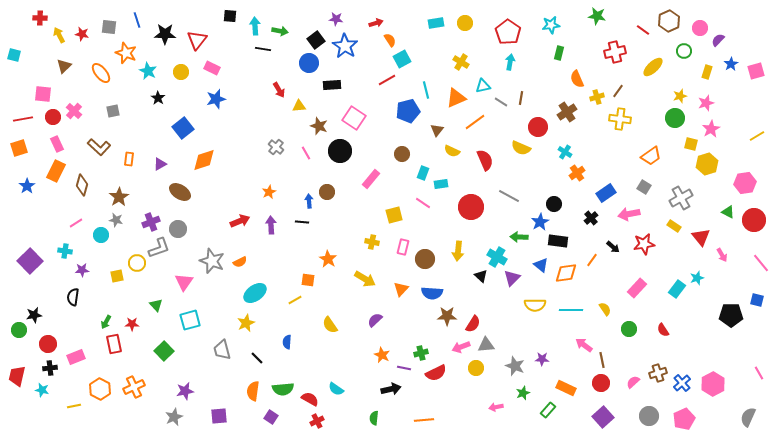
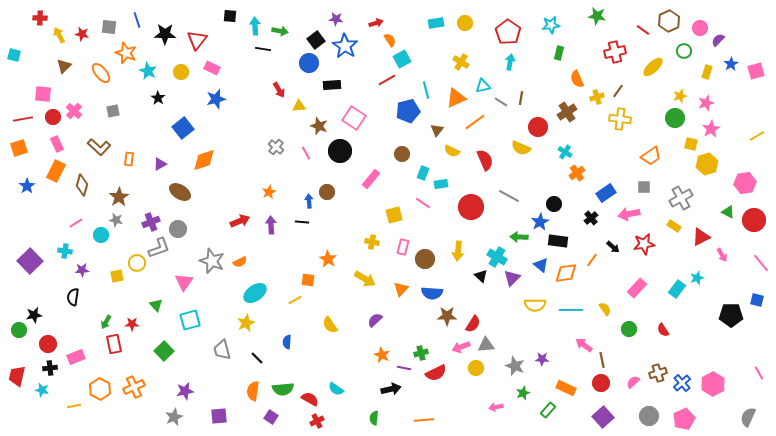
gray square at (644, 187): rotated 32 degrees counterclockwise
red triangle at (701, 237): rotated 42 degrees clockwise
